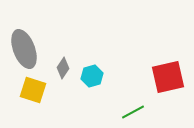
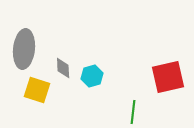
gray ellipse: rotated 27 degrees clockwise
gray diamond: rotated 35 degrees counterclockwise
yellow square: moved 4 px right
green line: rotated 55 degrees counterclockwise
